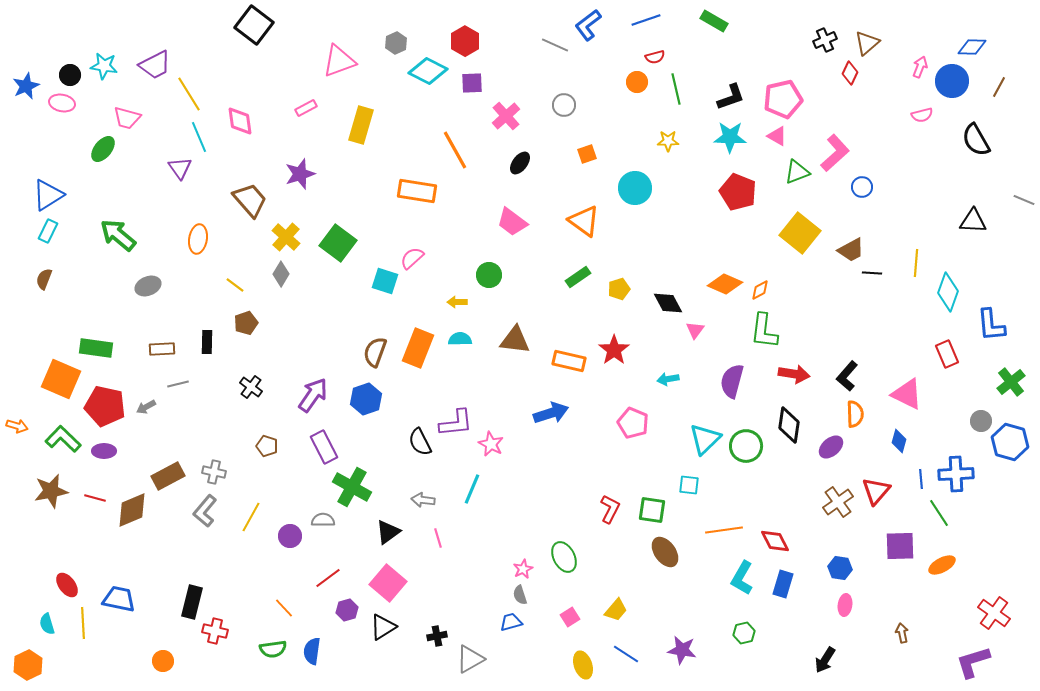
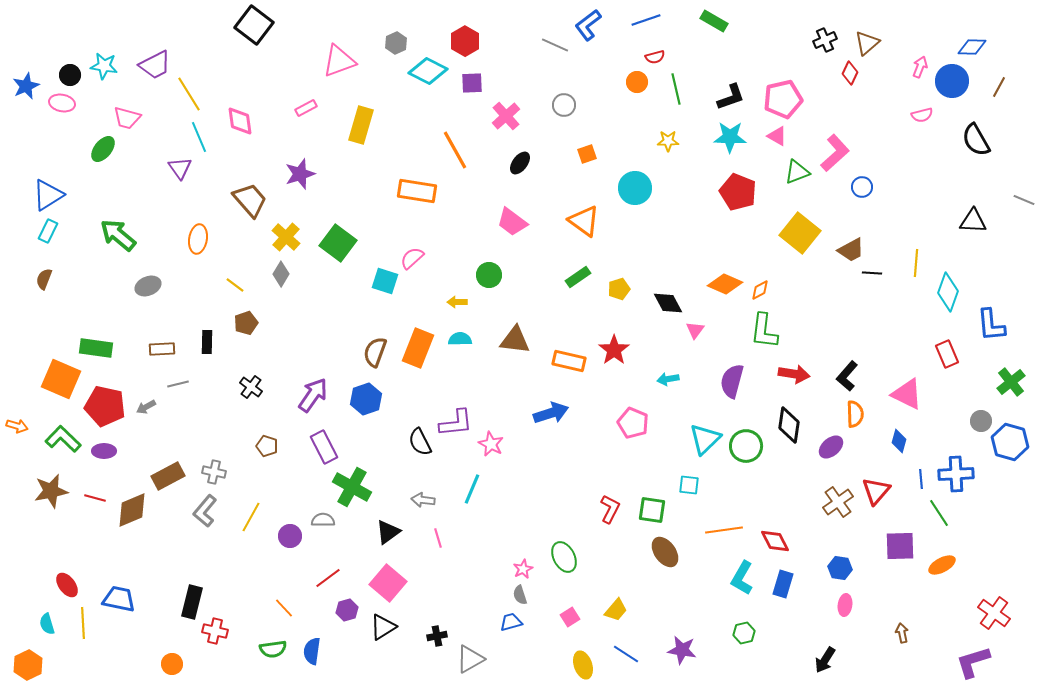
orange circle at (163, 661): moved 9 px right, 3 px down
